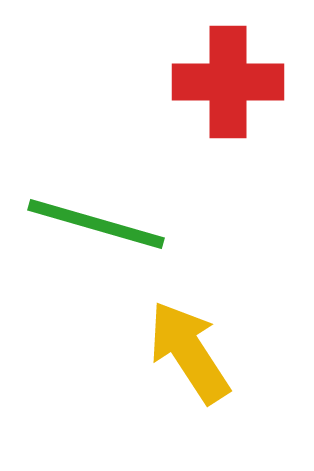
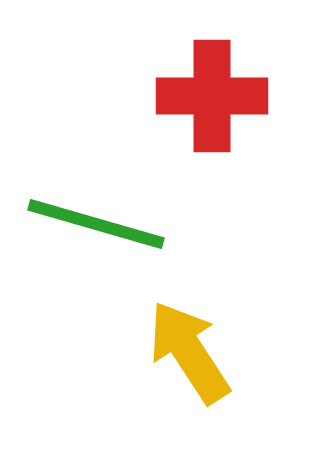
red cross: moved 16 px left, 14 px down
